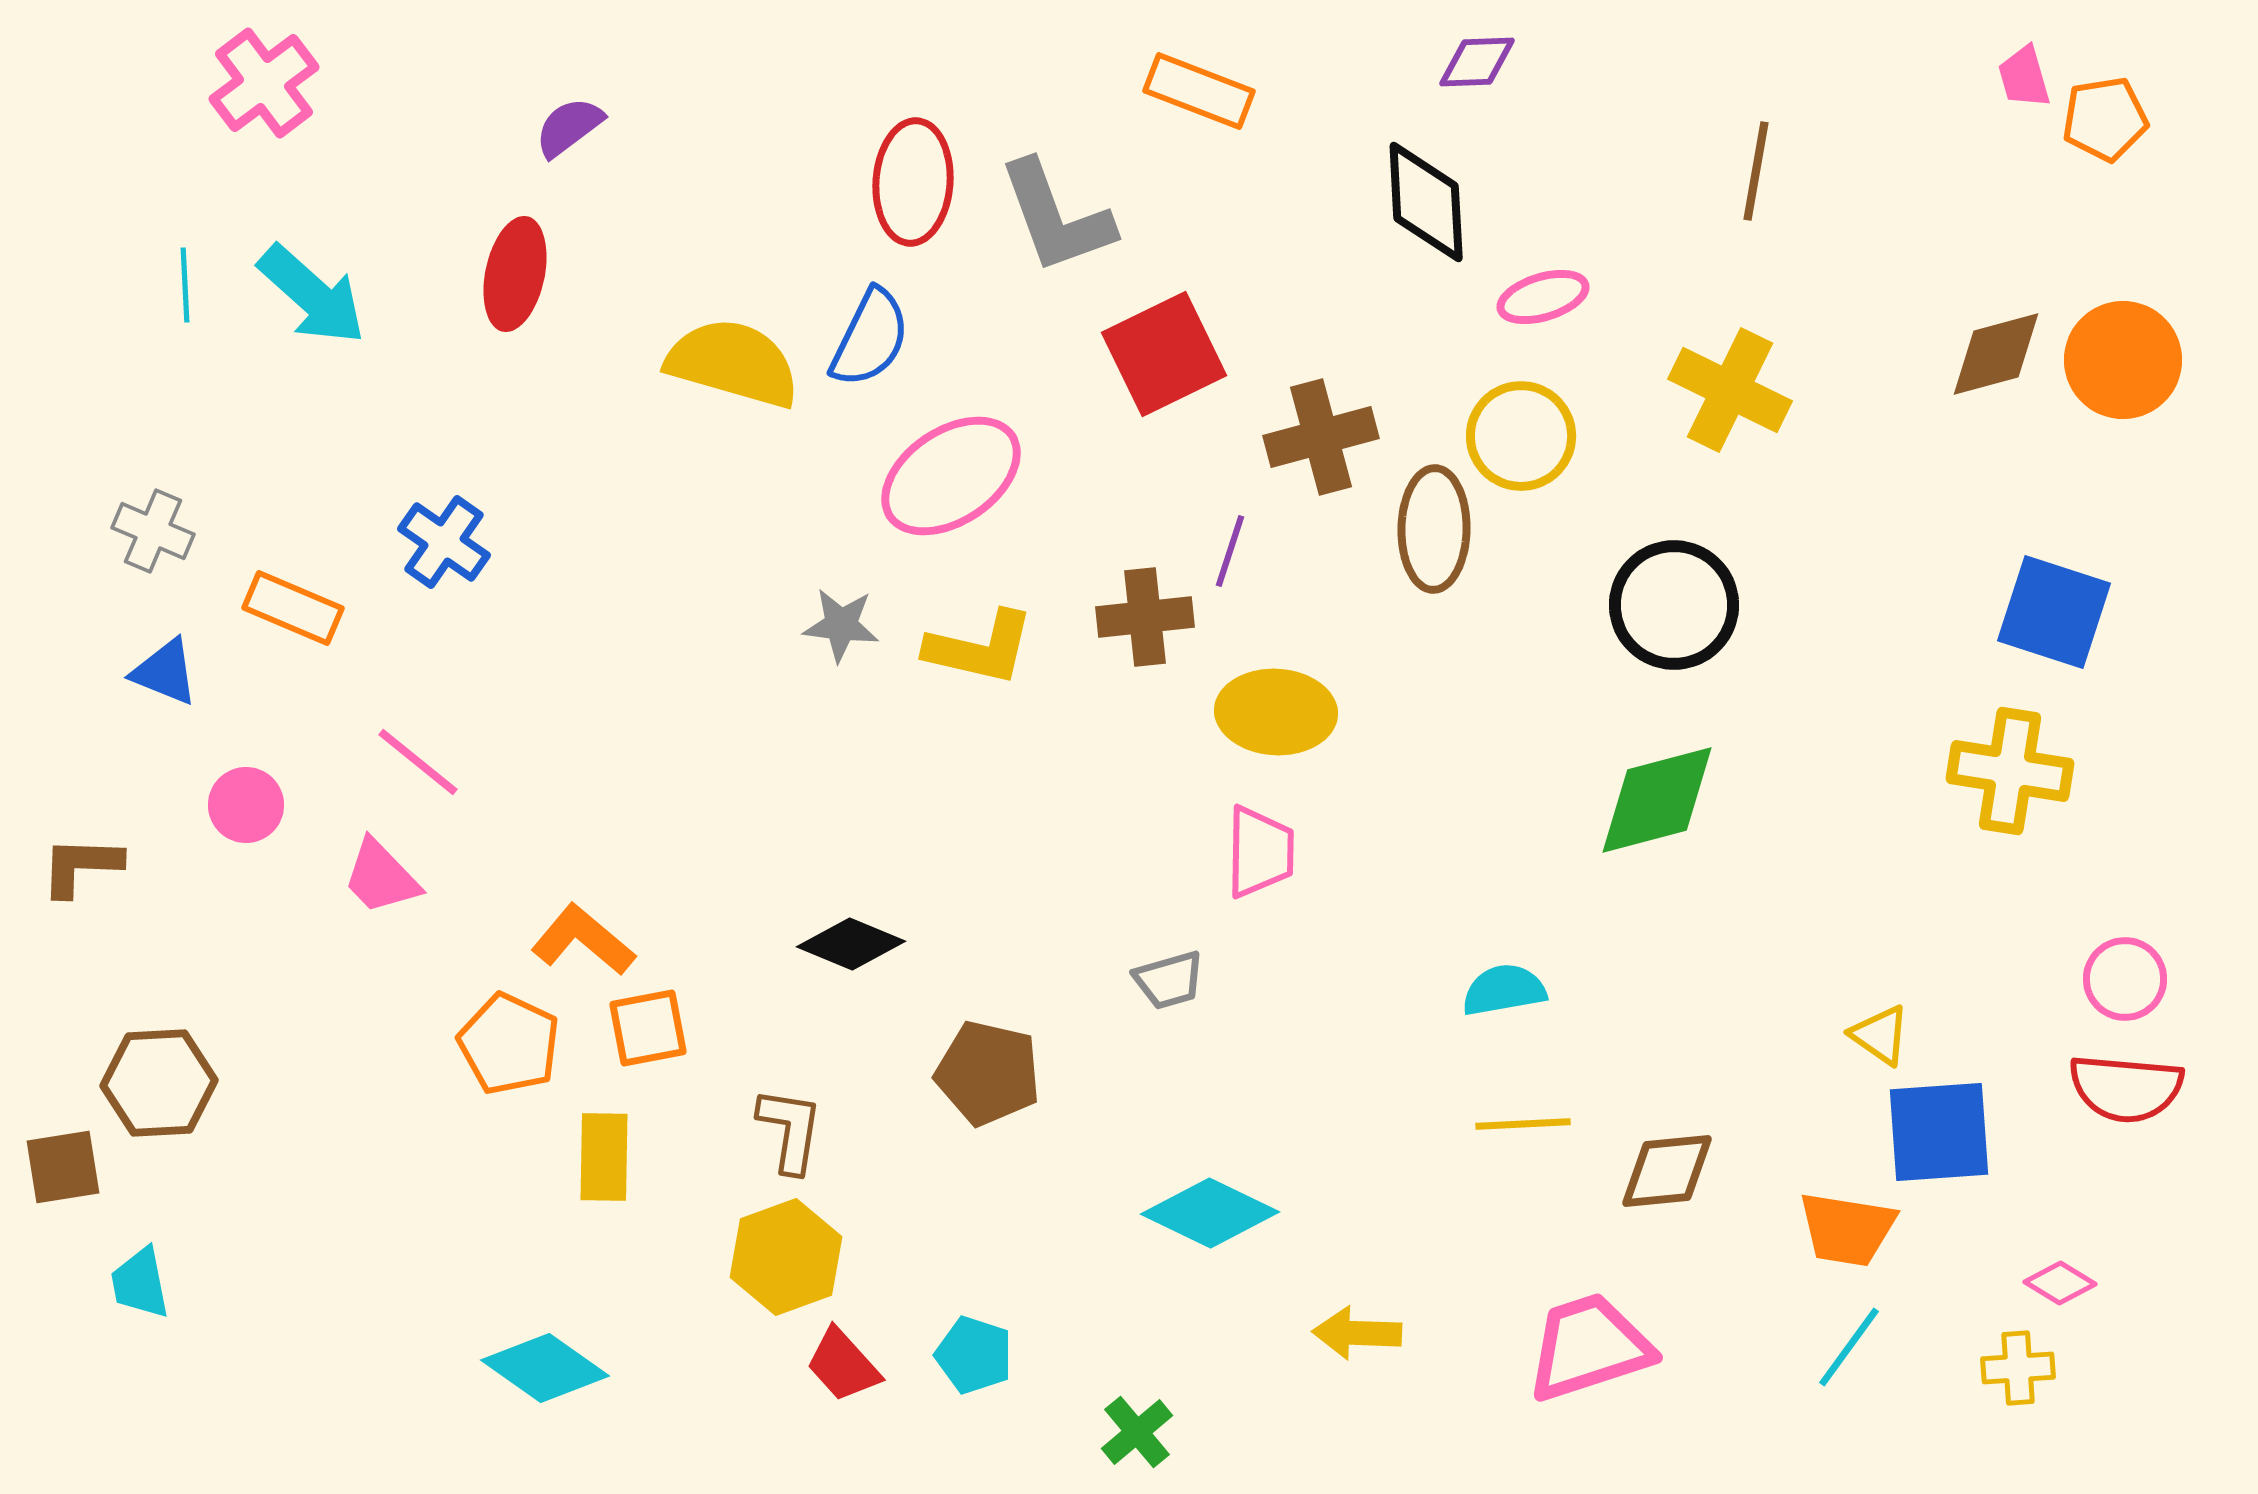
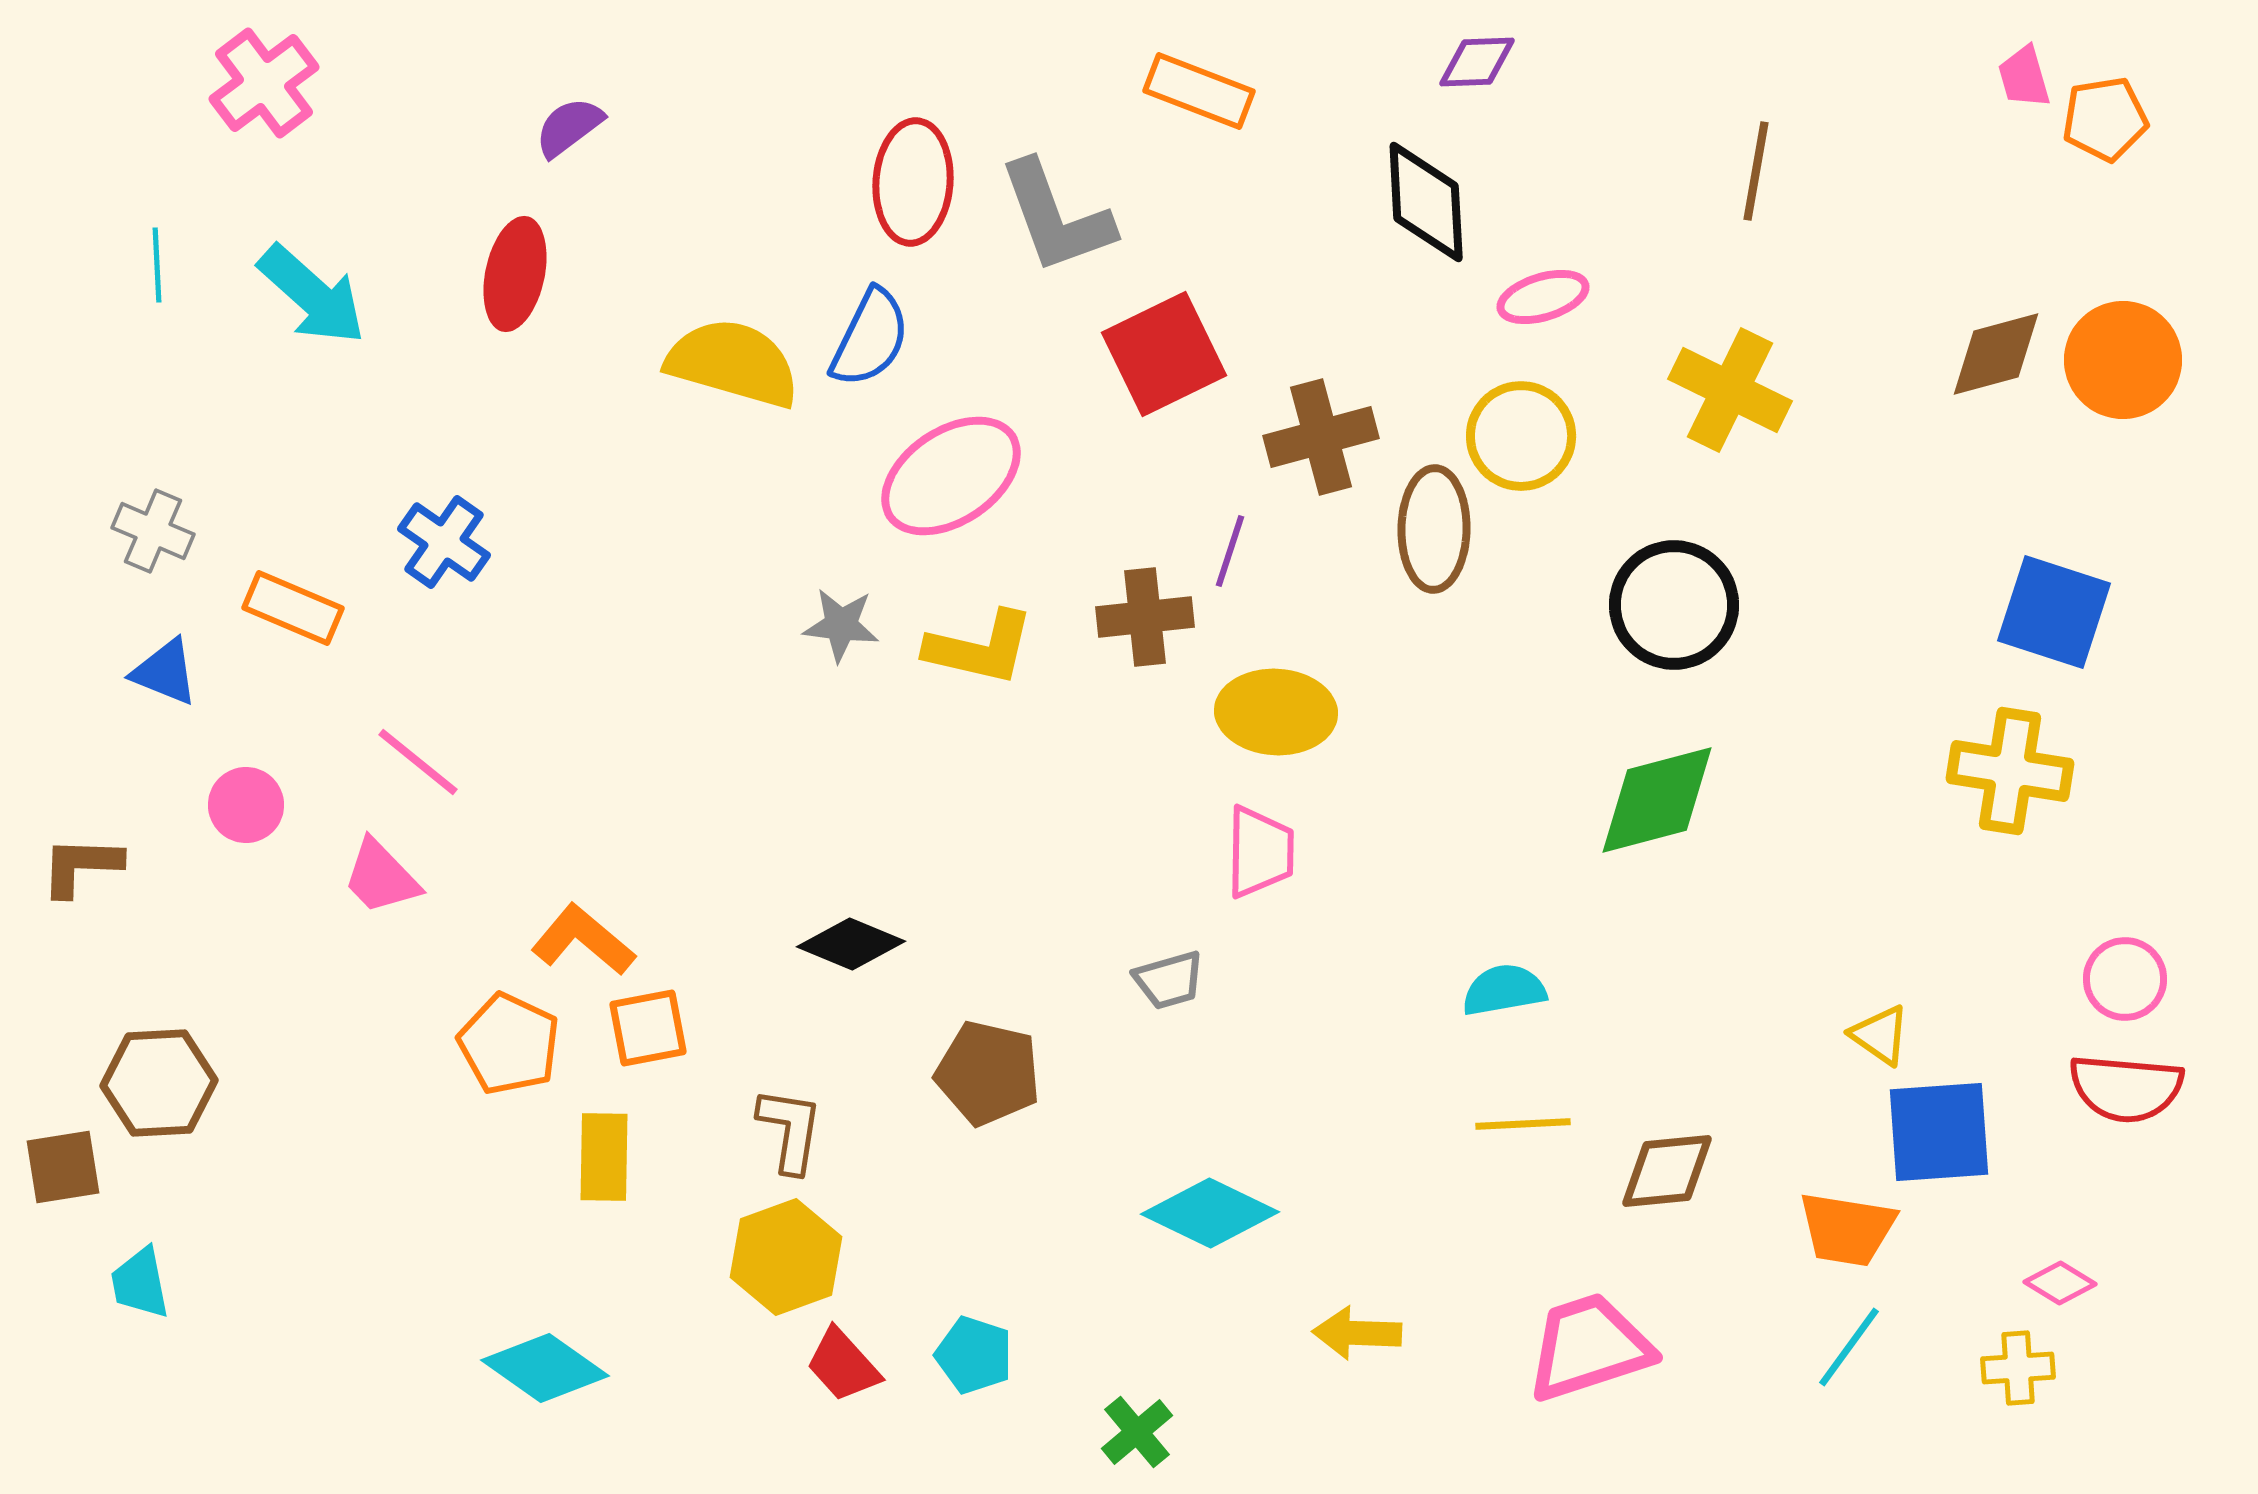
cyan line at (185, 285): moved 28 px left, 20 px up
